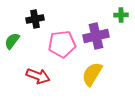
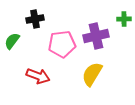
green cross: moved 3 px right, 4 px down
